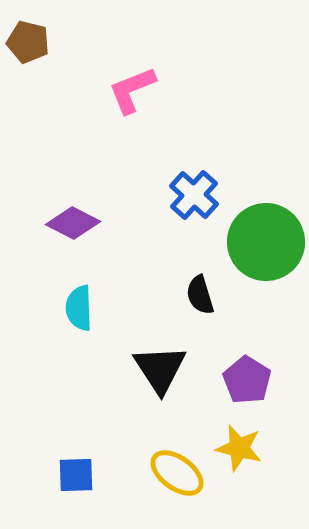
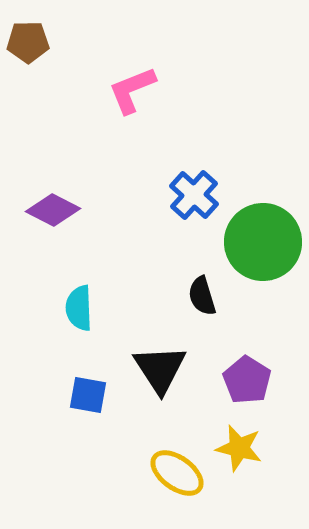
brown pentagon: rotated 15 degrees counterclockwise
purple diamond: moved 20 px left, 13 px up
green circle: moved 3 px left
black semicircle: moved 2 px right, 1 px down
blue square: moved 12 px right, 80 px up; rotated 12 degrees clockwise
